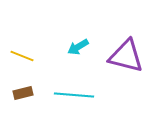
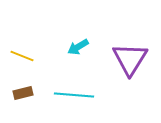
purple triangle: moved 4 px right, 3 px down; rotated 48 degrees clockwise
